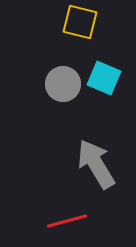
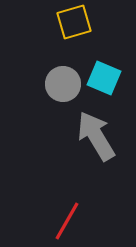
yellow square: moved 6 px left; rotated 30 degrees counterclockwise
gray arrow: moved 28 px up
red line: rotated 45 degrees counterclockwise
